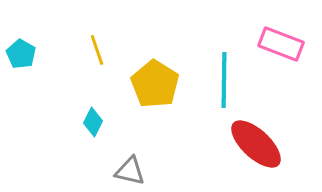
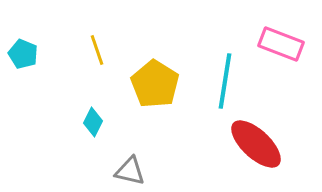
cyan pentagon: moved 2 px right; rotated 8 degrees counterclockwise
cyan line: moved 1 px right, 1 px down; rotated 8 degrees clockwise
